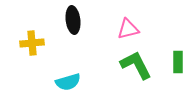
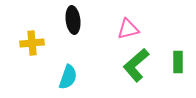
green L-shape: rotated 104 degrees counterclockwise
cyan semicircle: moved 5 px up; rotated 55 degrees counterclockwise
